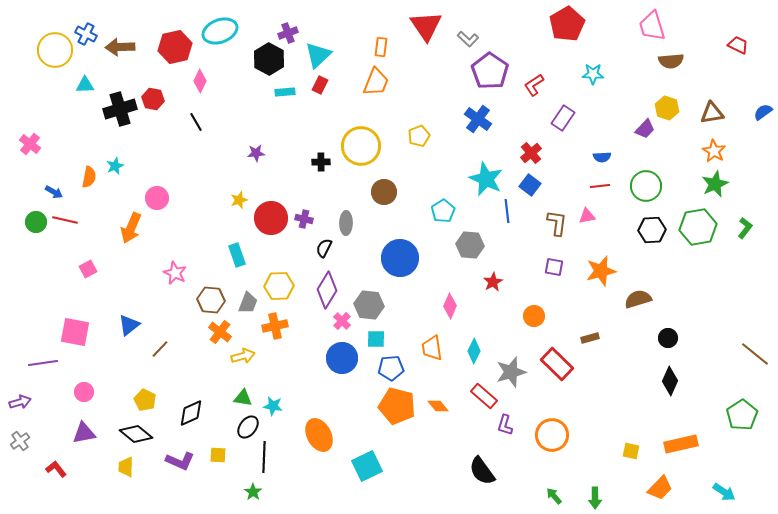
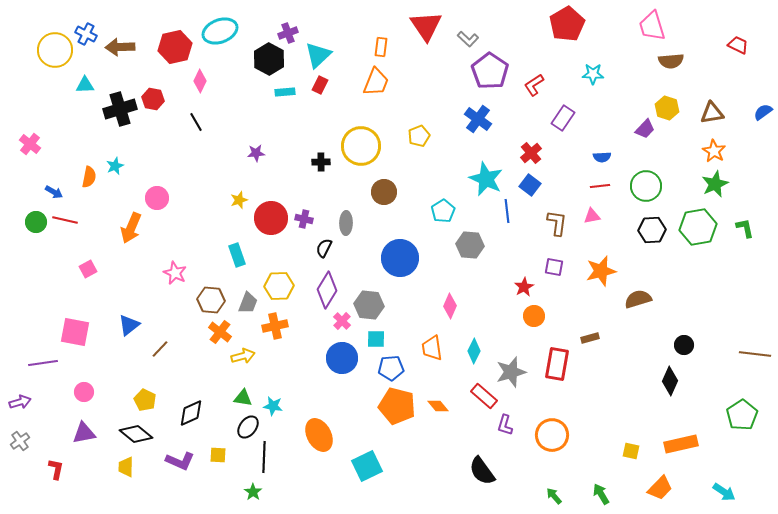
pink triangle at (587, 216): moved 5 px right
green L-shape at (745, 228): rotated 50 degrees counterclockwise
red star at (493, 282): moved 31 px right, 5 px down
black circle at (668, 338): moved 16 px right, 7 px down
brown line at (755, 354): rotated 32 degrees counterclockwise
red rectangle at (557, 364): rotated 56 degrees clockwise
red L-shape at (56, 469): rotated 50 degrees clockwise
green arrow at (595, 498): moved 6 px right, 4 px up; rotated 150 degrees clockwise
